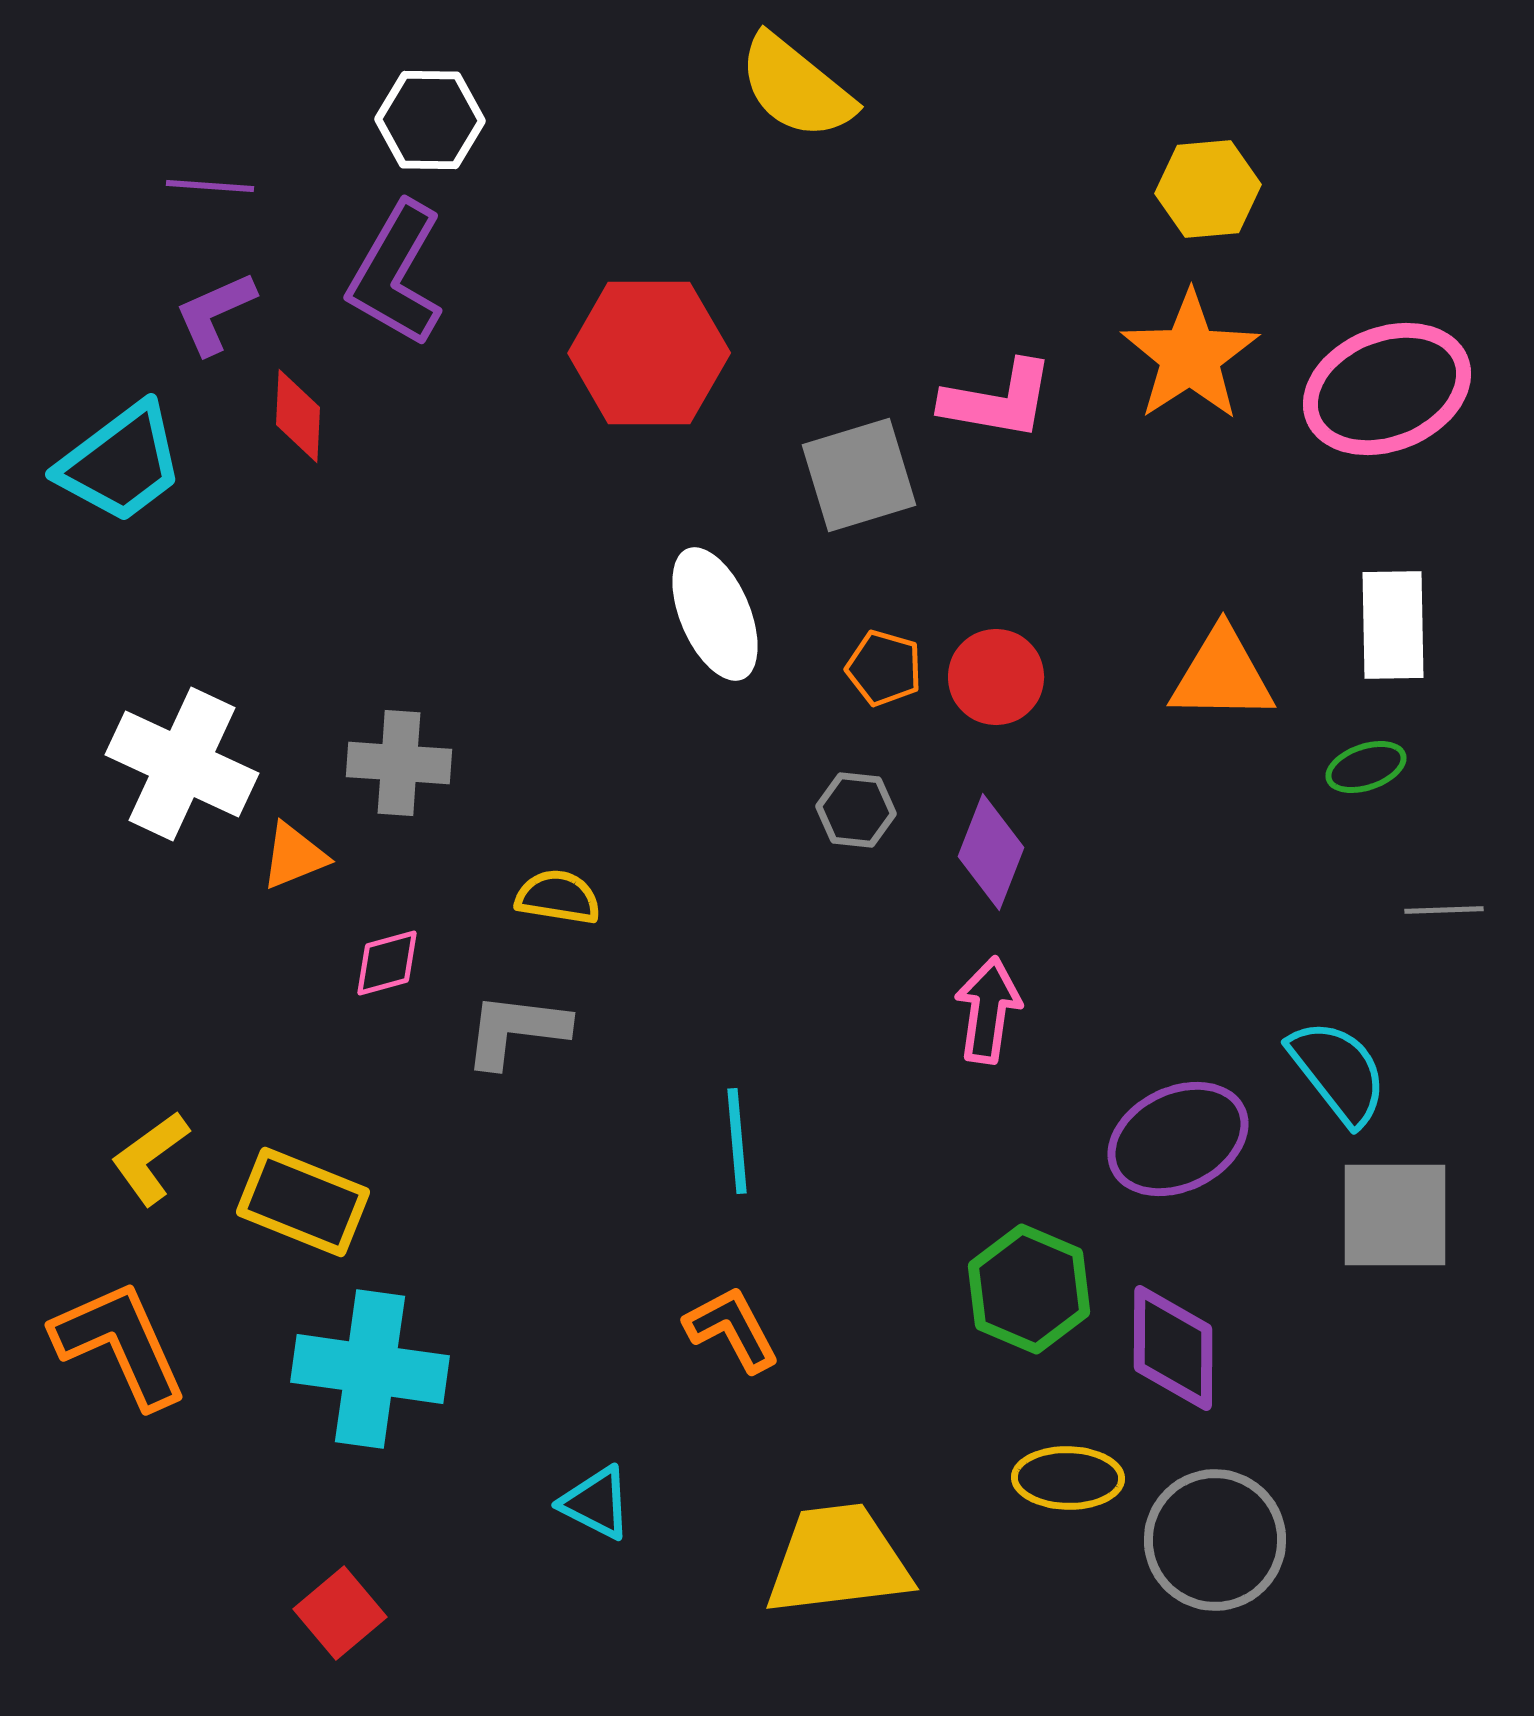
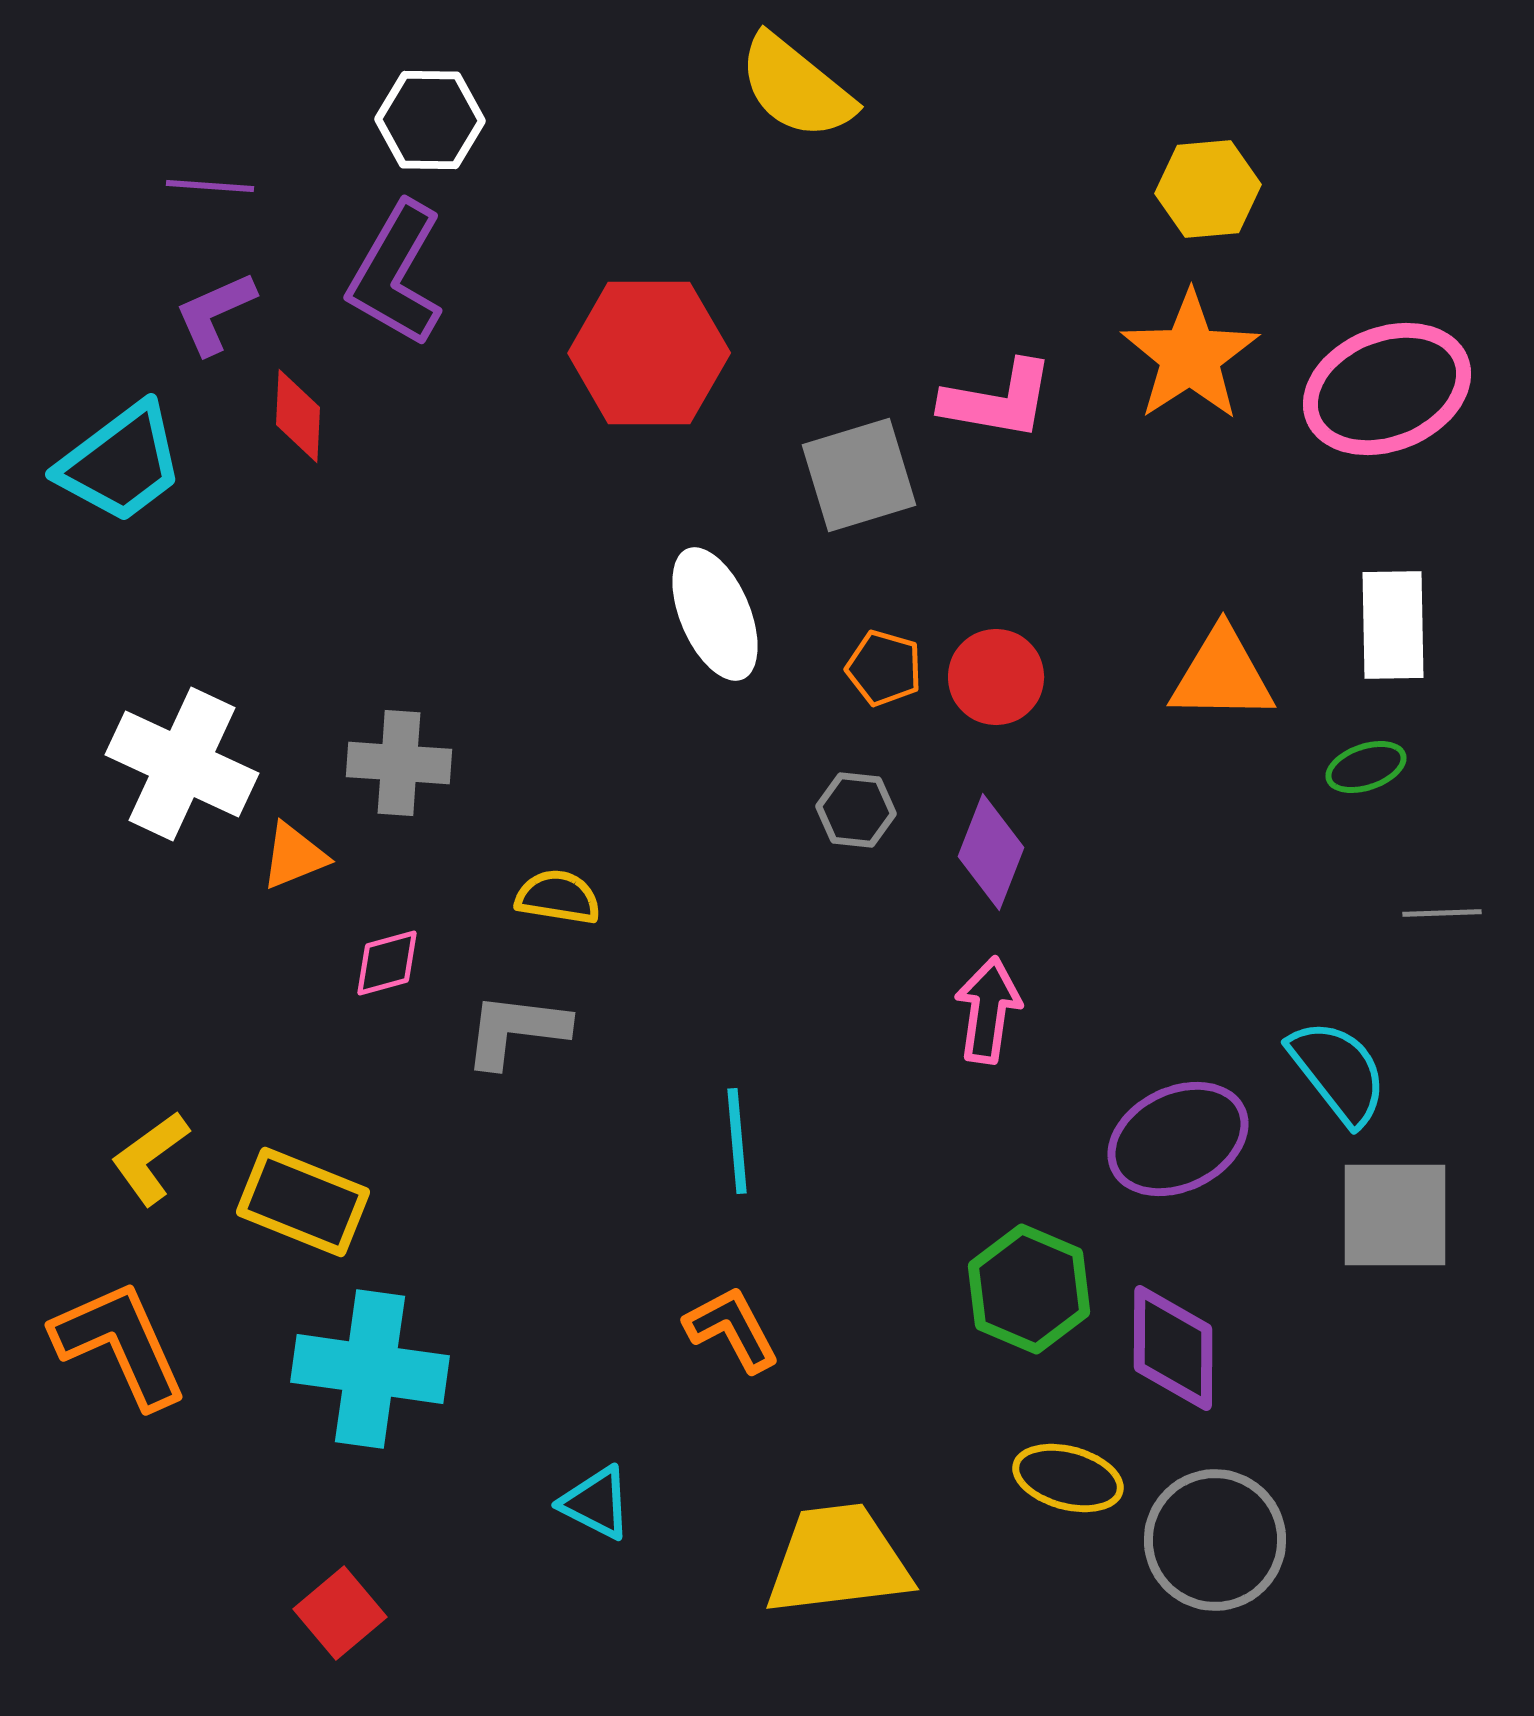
gray line at (1444, 910): moved 2 px left, 3 px down
yellow ellipse at (1068, 1478): rotated 14 degrees clockwise
